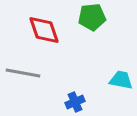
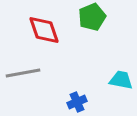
green pentagon: rotated 16 degrees counterclockwise
gray line: rotated 20 degrees counterclockwise
blue cross: moved 2 px right
